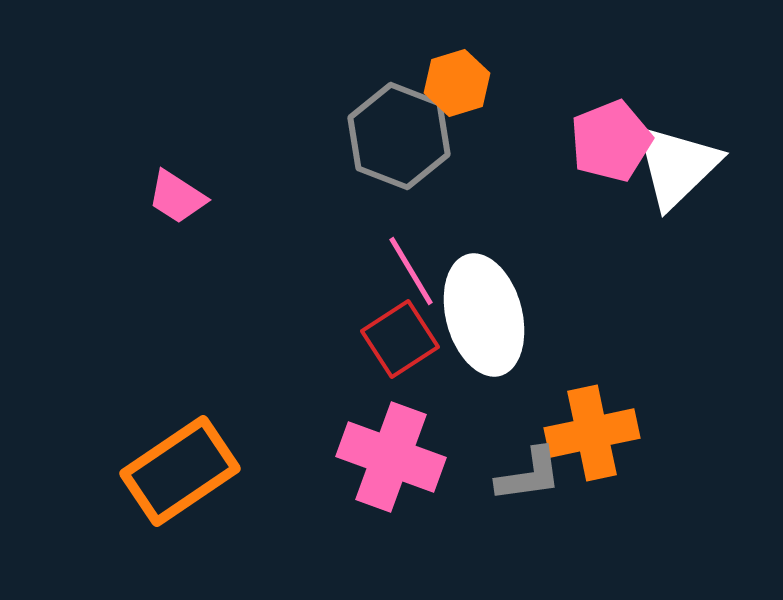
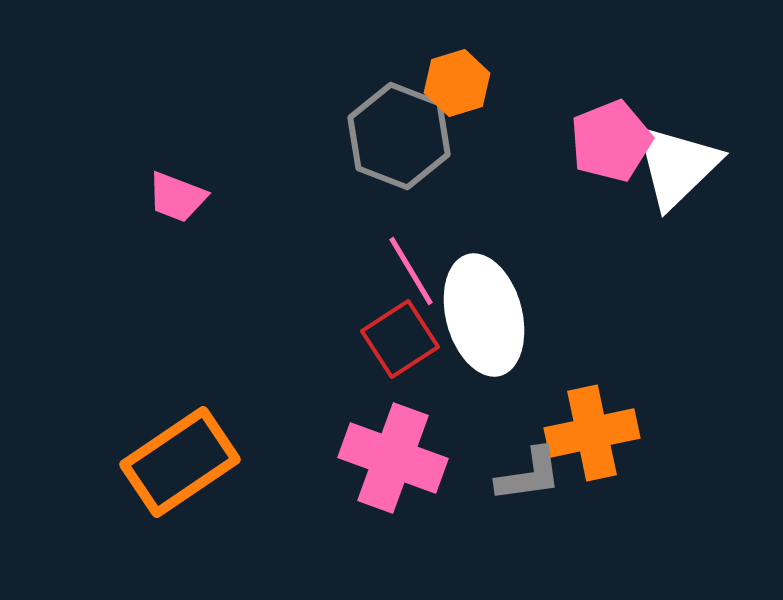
pink trapezoid: rotated 12 degrees counterclockwise
pink cross: moved 2 px right, 1 px down
orange rectangle: moved 9 px up
